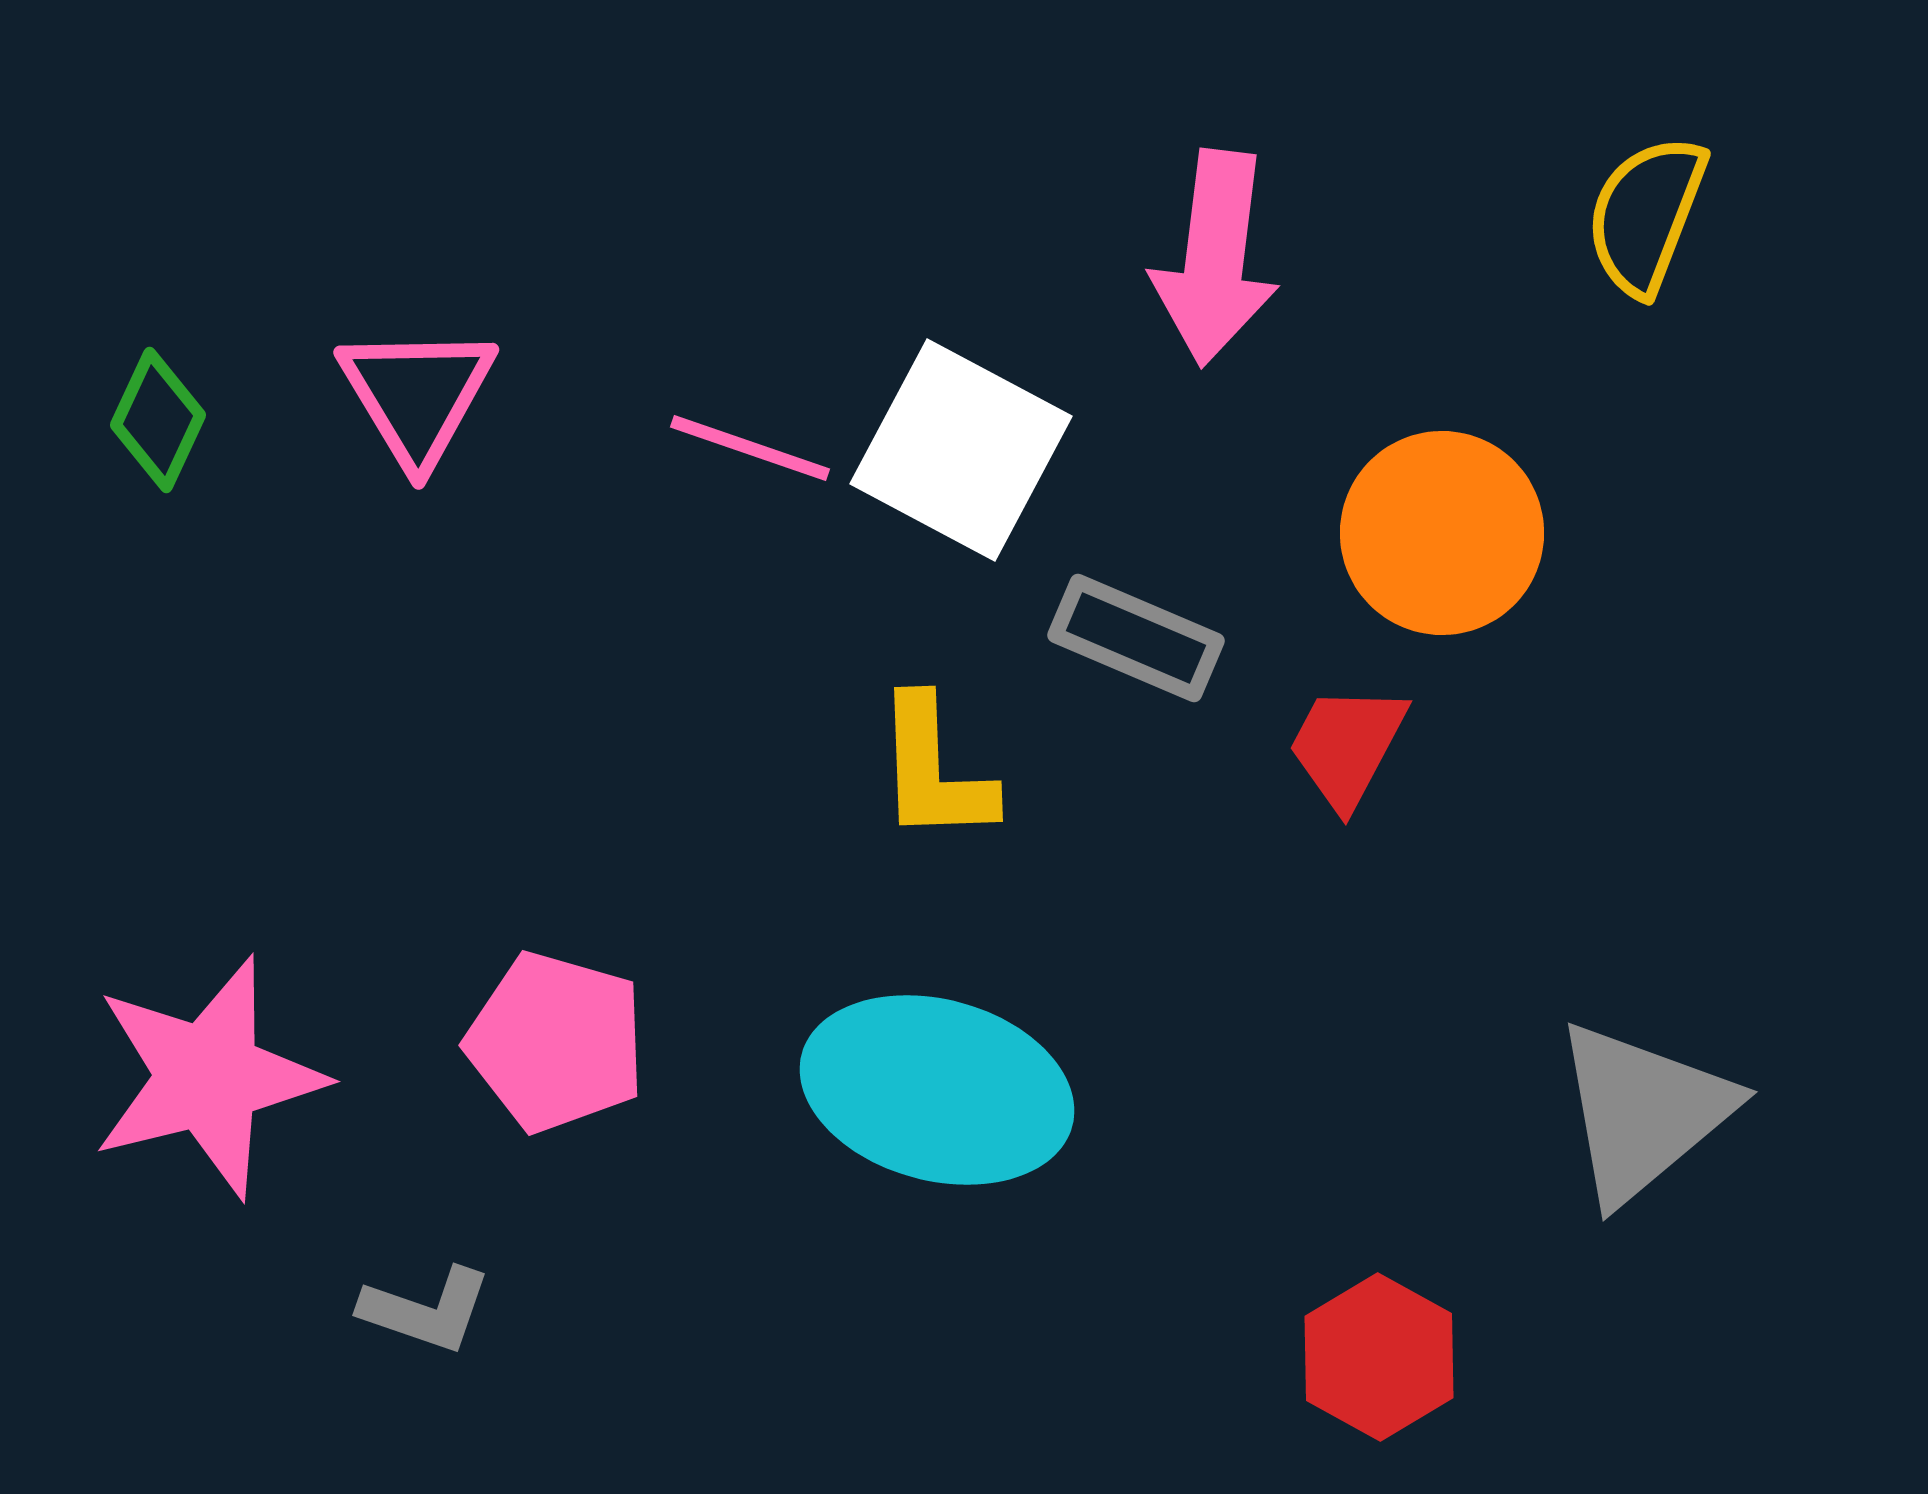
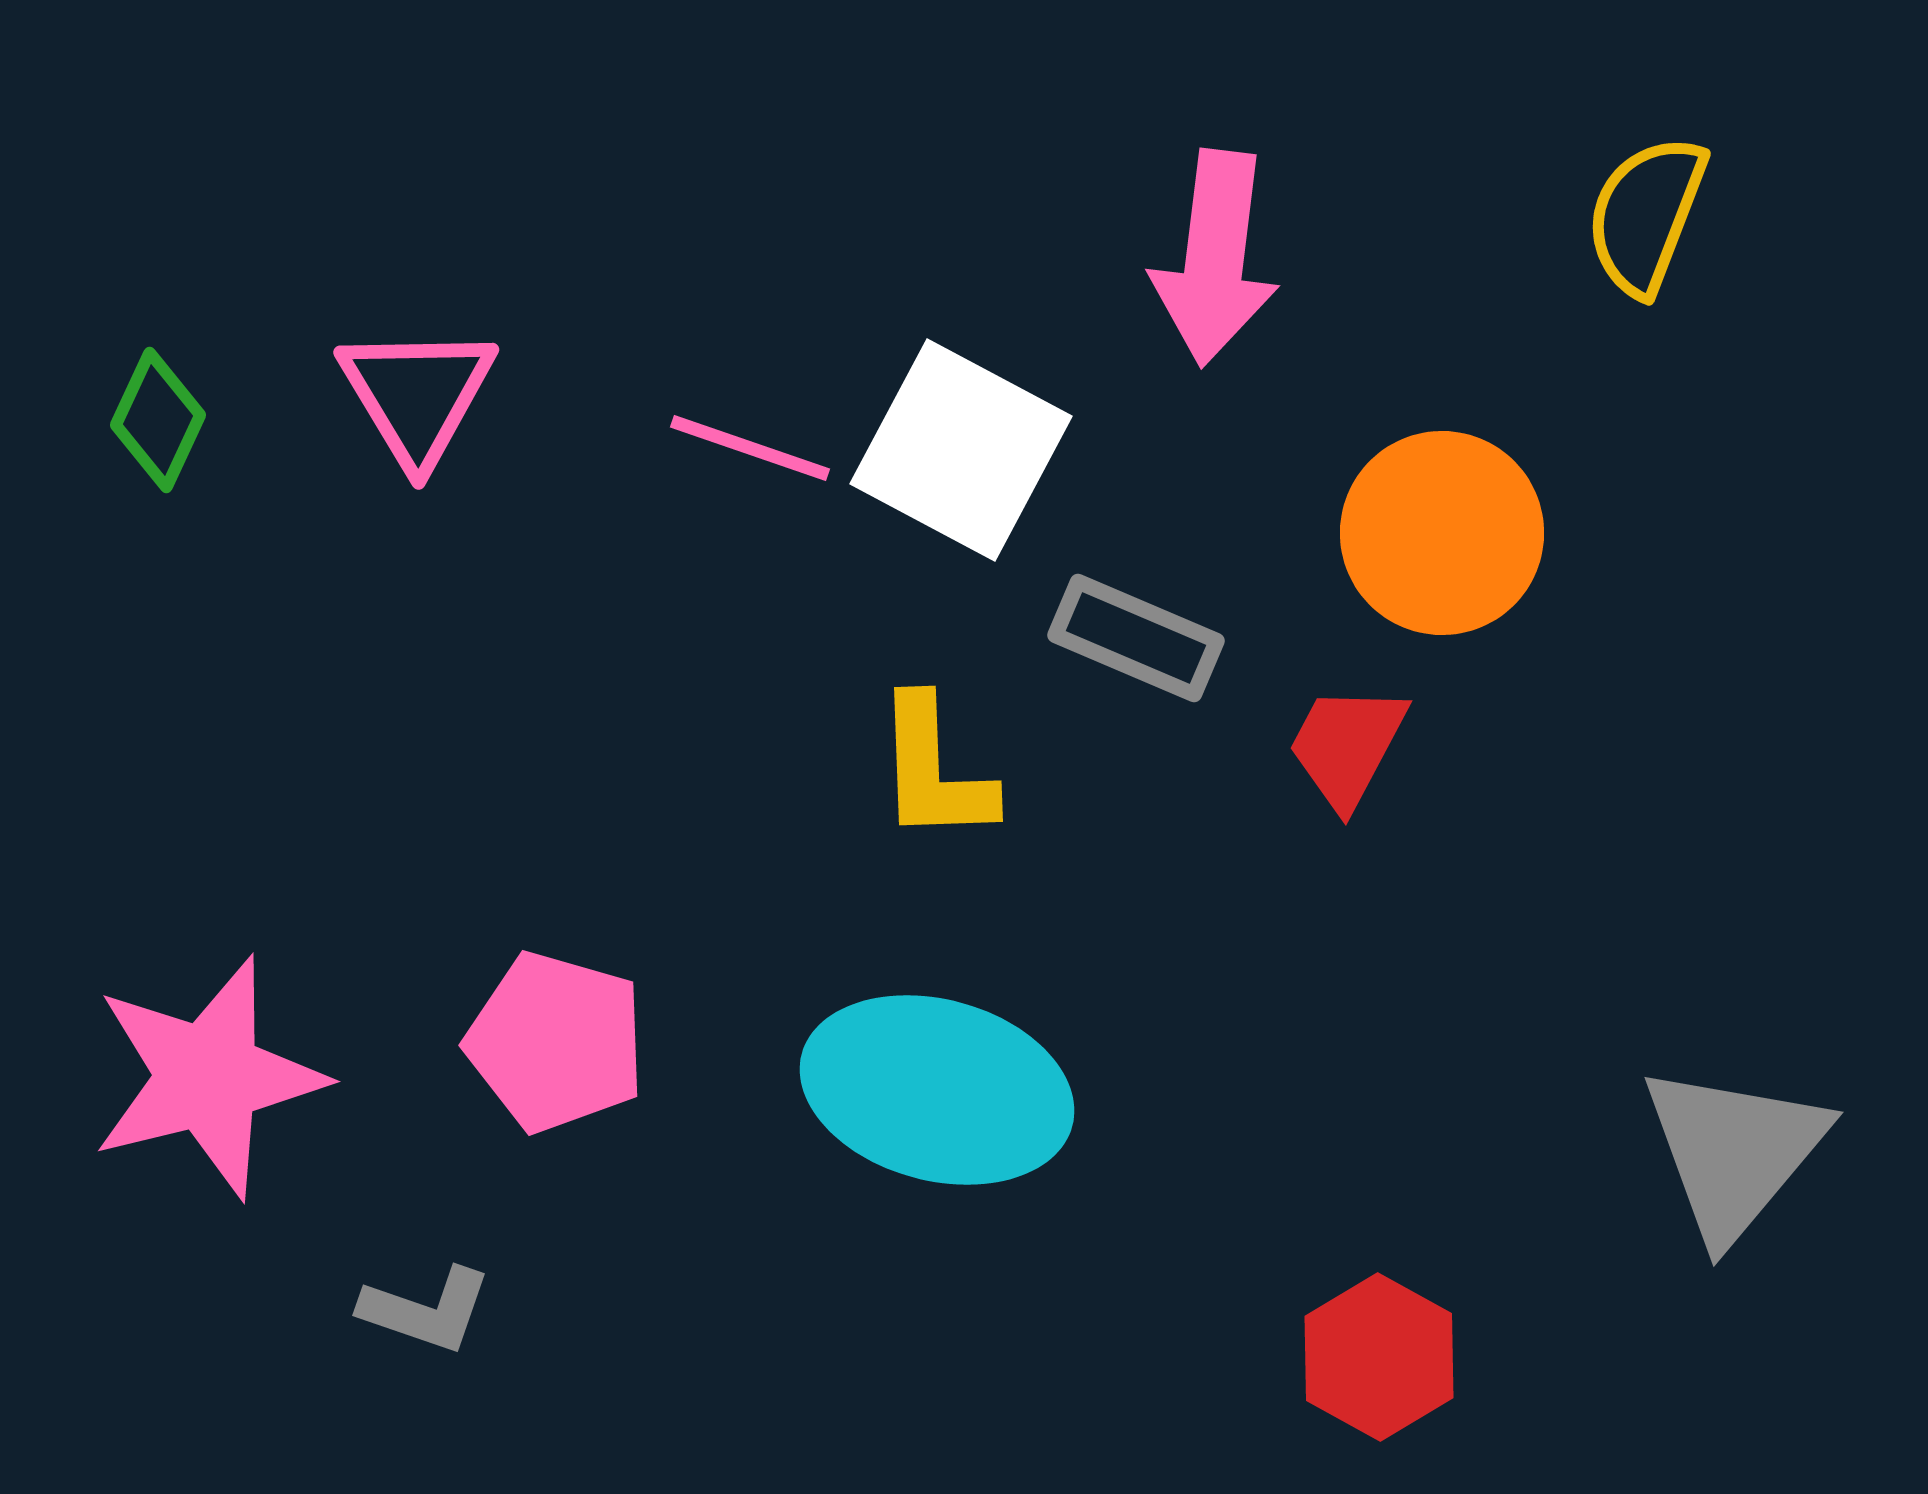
gray triangle: moved 91 px right, 40 px down; rotated 10 degrees counterclockwise
